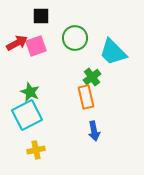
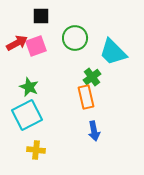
green star: moved 1 px left, 5 px up
yellow cross: rotated 18 degrees clockwise
